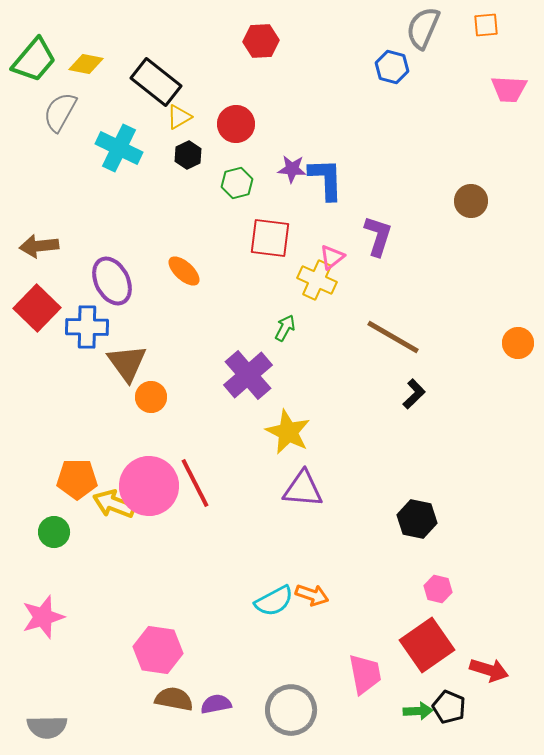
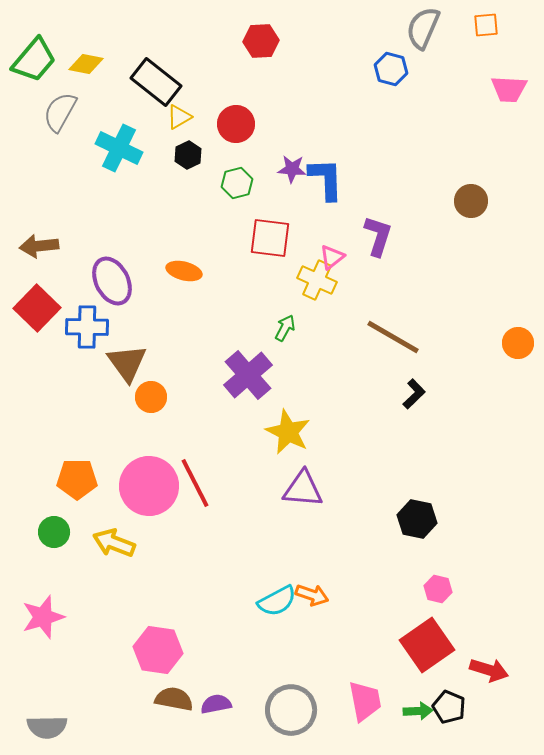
blue hexagon at (392, 67): moved 1 px left, 2 px down
orange ellipse at (184, 271): rotated 28 degrees counterclockwise
yellow arrow at (114, 504): moved 39 px down
cyan semicircle at (274, 601): moved 3 px right
pink trapezoid at (365, 674): moved 27 px down
